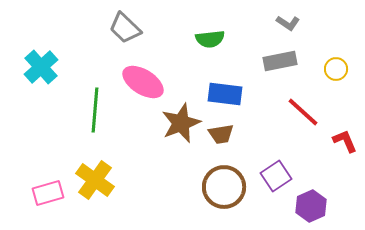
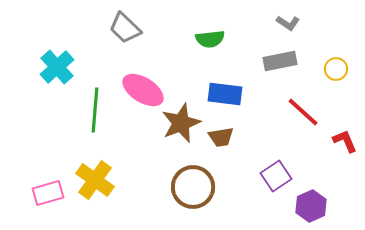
cyan cross: moved 16 px right
pink ellipse: moved 8 px down
brown trapezoid: moved 3 px down
brown circle: moved 31 px left
